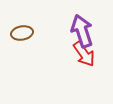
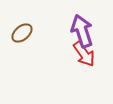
brown ellipse: rotated 30 degrees counterclockwise
